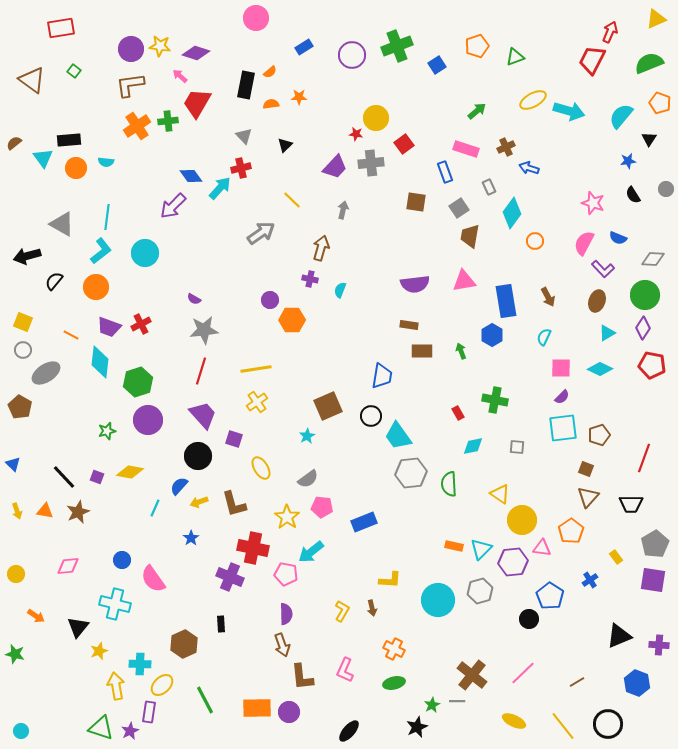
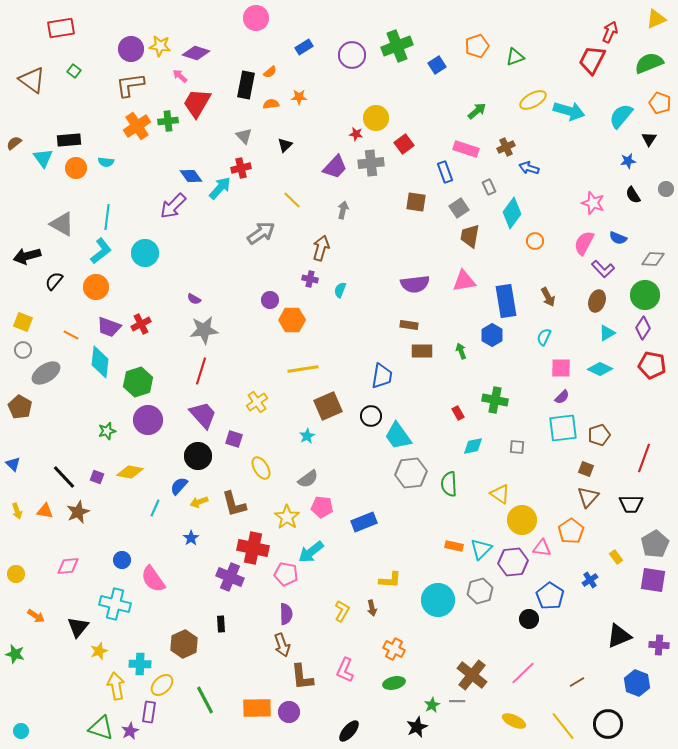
yellow line at (256, 369): moved 47 px right
